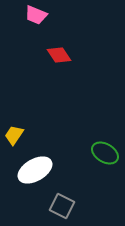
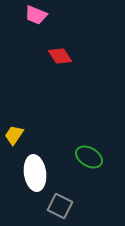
red diamond: moved 1 px right, 1 px down
green ellipse: moved 16 px left, 4 px down
white ellipse: moved 3 px down; rotated 68 degrees counterclockwise
gray square: moved 2 px left
